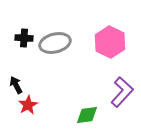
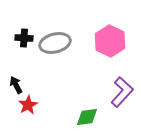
pink hexagon: moved 1 px up
green diamond: moved 2 px down
